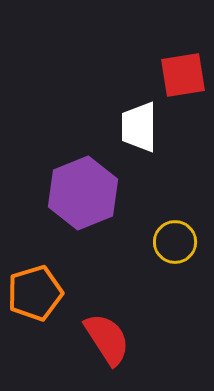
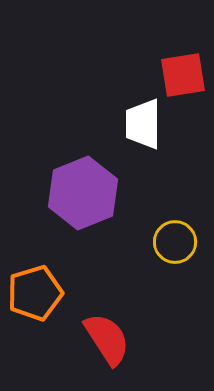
white trapezoid: moved 4 px right, 3 px up
